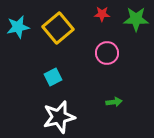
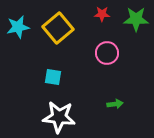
cyan square: rotated 36 degrees clockwise
green arrow: moved 1 px right, 2 px down
white star: rotated 20 degrees clockwise
